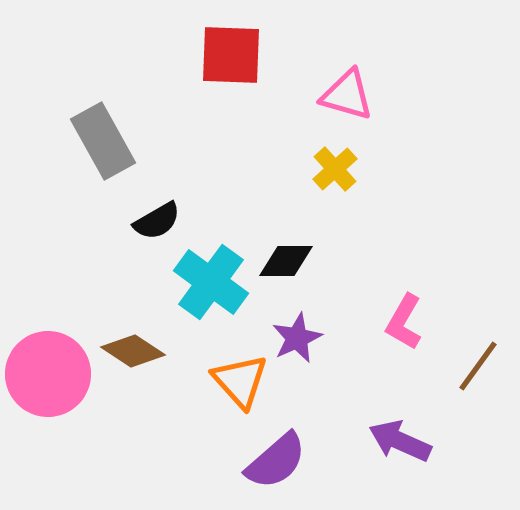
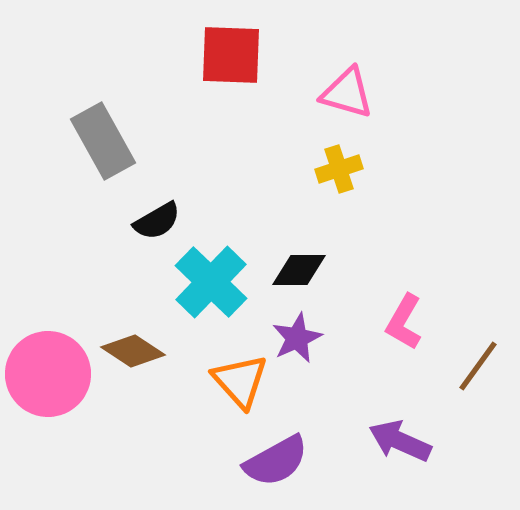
pink triangle: moved 2 px up
yellow cross: moved 4 px right; rotated 24 degrees clockwise
black diamond: moved 13 px right, 9 px down
cyan cross: rotated 8 degrees clockwise
purple semicircle: rotated 12 degrees clockwise
